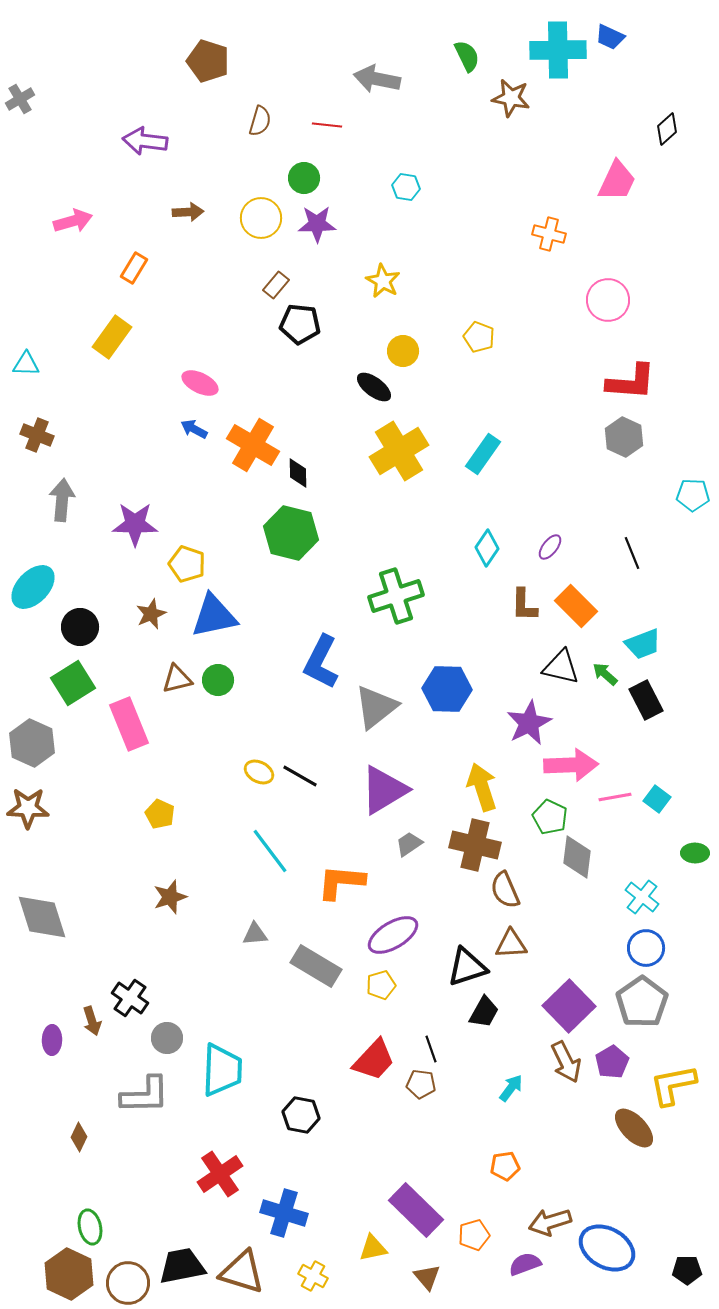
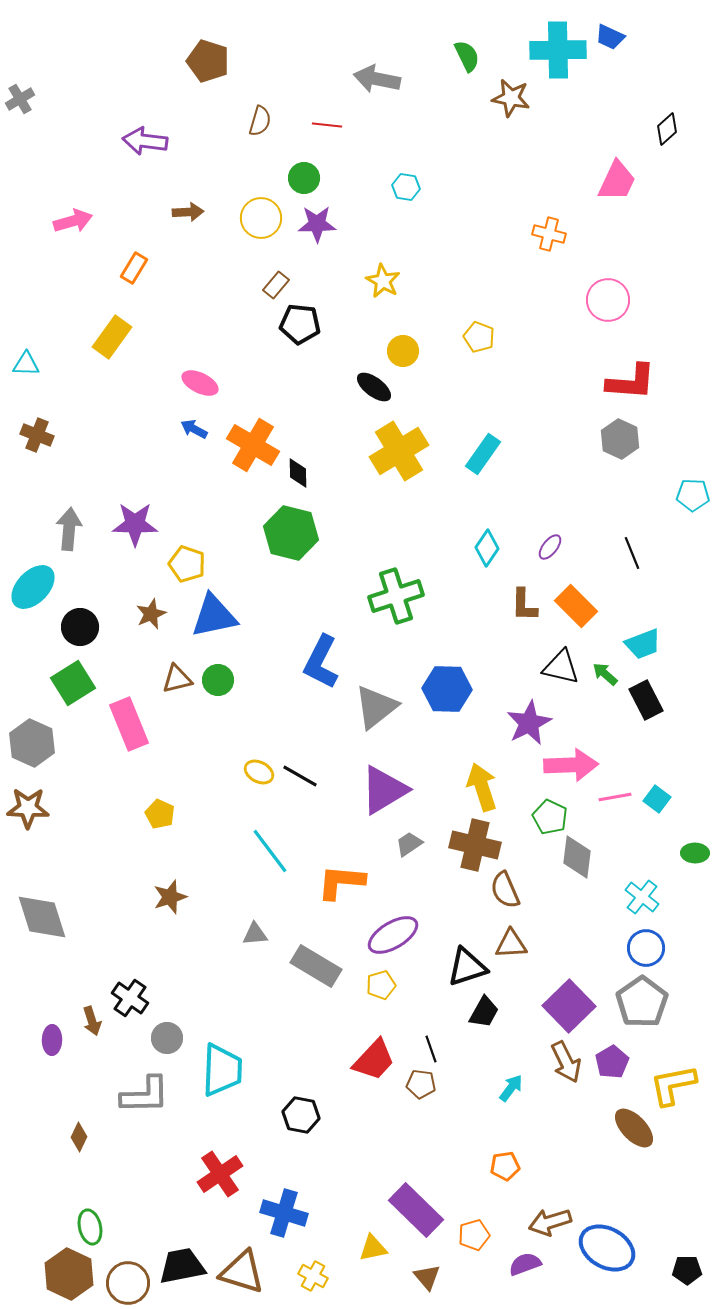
gray hexagon at (624, 437): moved 4 px left, 2 px down
gray arrow at (62, 500): moved 7 px right, 29 px down
